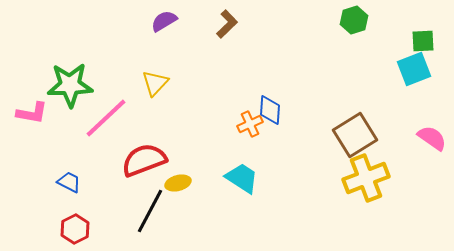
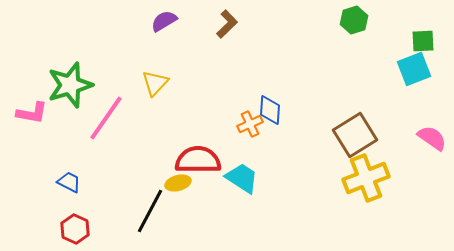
green star: rotated 15 degrees counterclockwise
pink line: rotated 12 degrees counterclockwise
red semicircle: moved 54 px right; rotated 21 degrees clockwise
red hexagon: rotated 8 degrees counterclockwise
